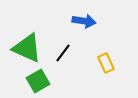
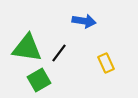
green triangle: rotated 16 degrees counterclockwise
black line: moved 4 px left
green square: moved 1 px right, 1 px up
